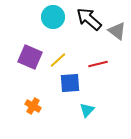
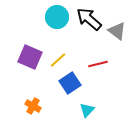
cyan circle: moved 4 px right
blue square: rotated 30 degrees counterclockwise
